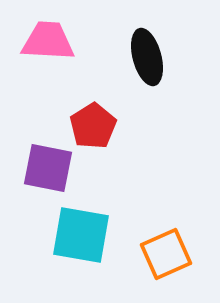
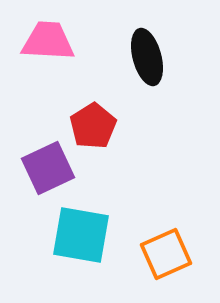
purple square: rotated 36 degrees counterclockwise
